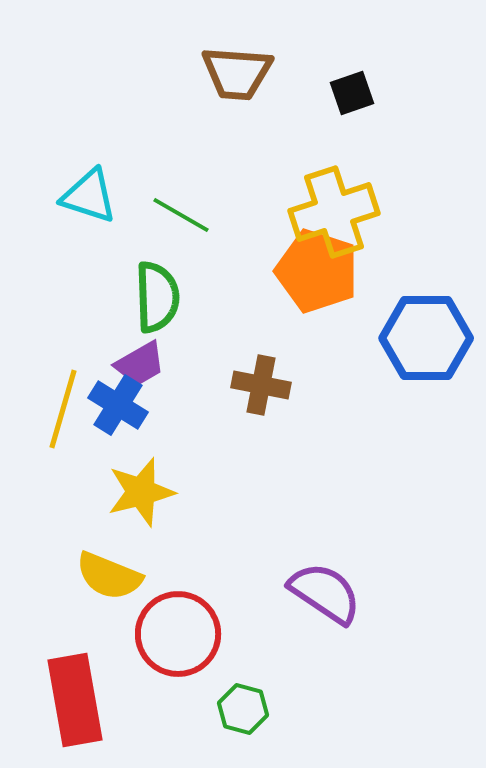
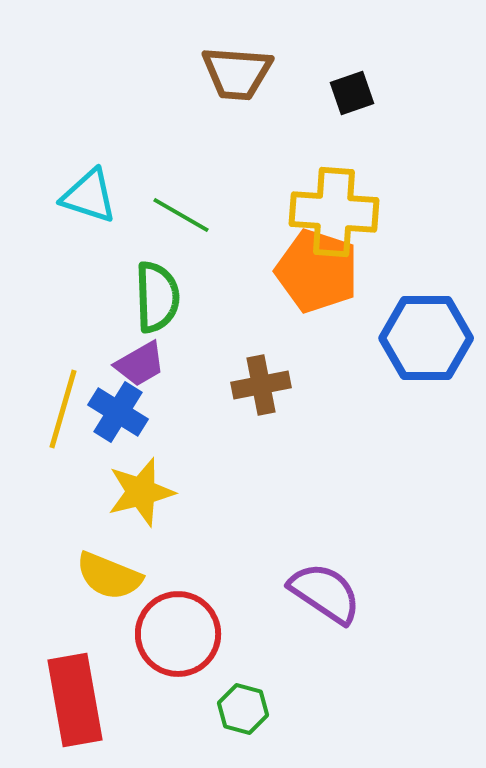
yellow cross: rotated 22 degrees clockwise
brown cross: rotated 22 degrees counterclockwise
blue cross: moved 7 px down
